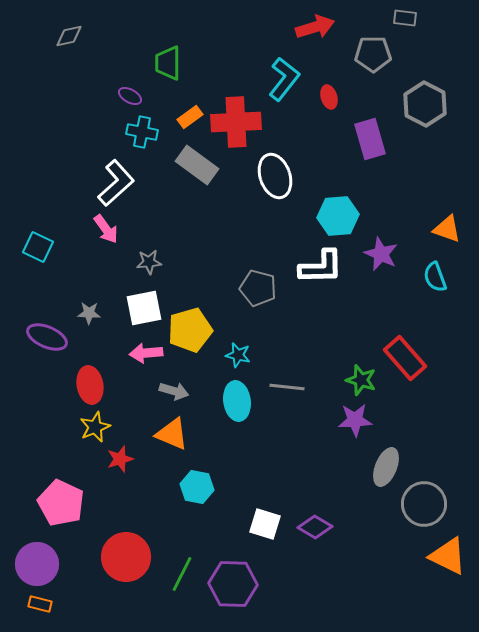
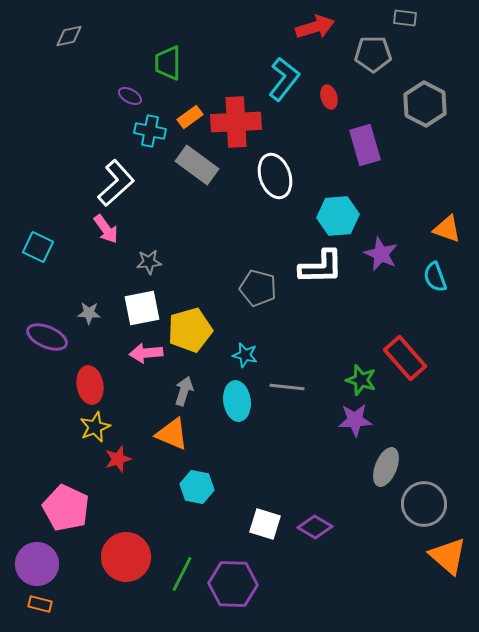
cyan cross at (142, 132): moved 8 px right, 1 px up
purple rectangle at (370, 139): moved 5 px left, 6 px down
white square at (144, 308): moved 2 px left
cyan star at (238, 355): moved 7 px right
gray arrow at (174, 391): moved 10 px right; rotated 88 degrees counterclockwise
red star at (120, 459): moved 2 px left
pink pentagon at (61, 503): moved 5 px right, 5 px down
orange triangle at (448, 556): rotated 15 degrees clockwise
